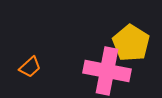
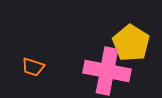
orange trapezoid: moved 3 px right; rotated 60 degrees clockwise
